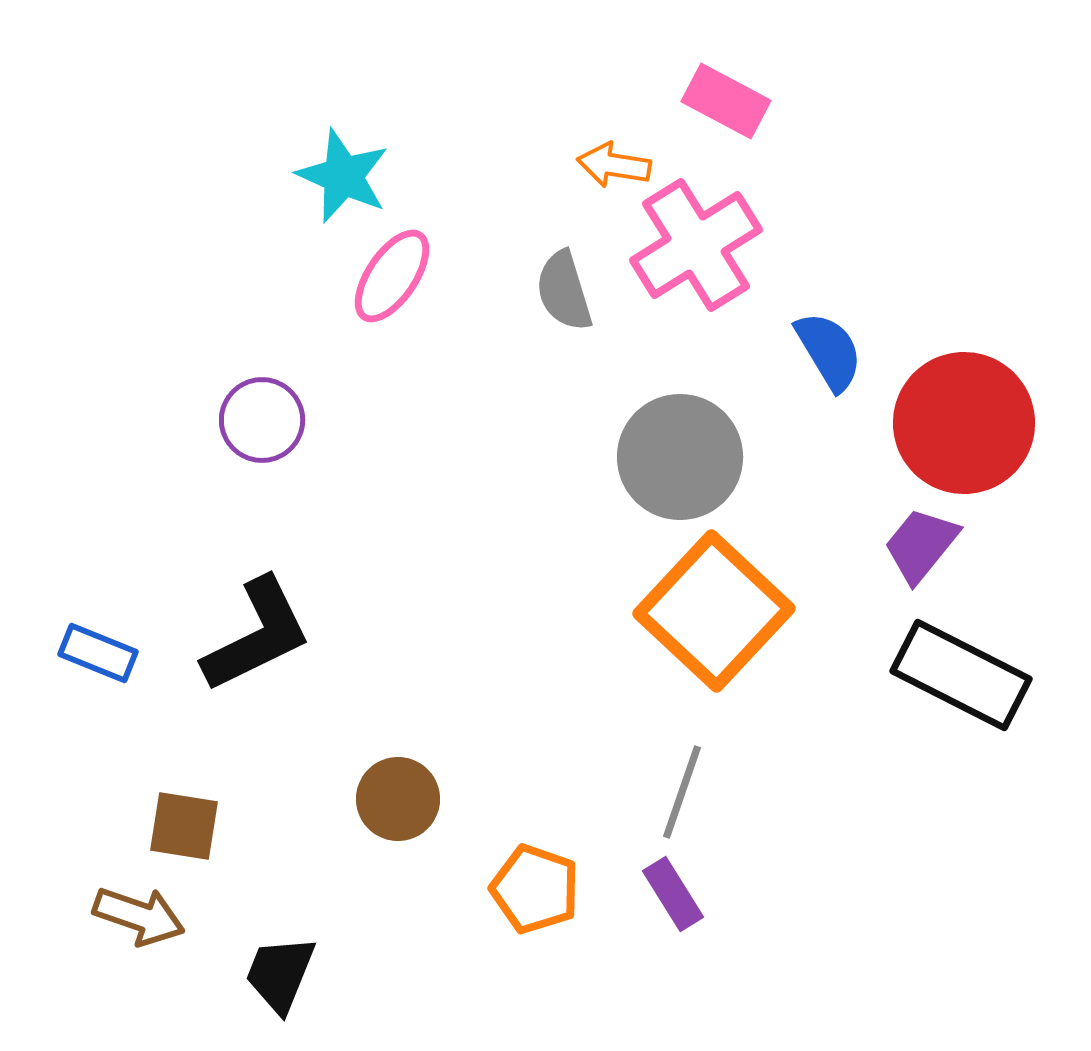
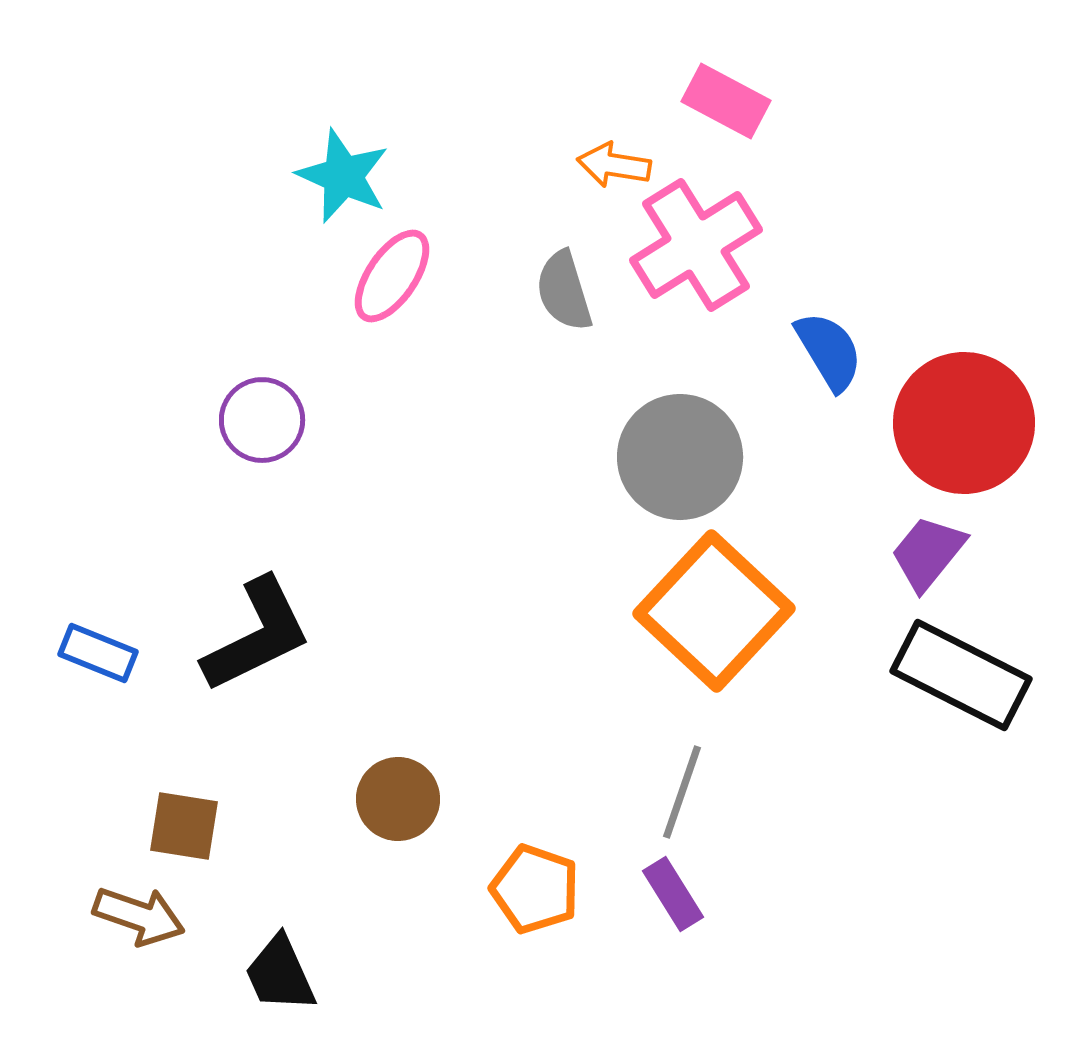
purple trapezoid: moved 7 px right, 8 px down
black trapezoid: rotated 46 degrees counterclockwise
